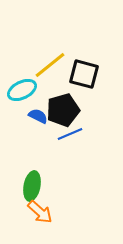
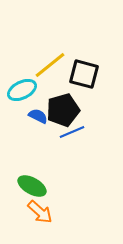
blue line: moved 2 px right, 2 px up
green ellipse: rotated 72 degrees counterclockwise
